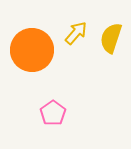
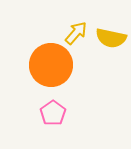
yellow semicircle: rotated 96 degrees counterclockwise
orange circle: moved 19 px right, 15 px down
